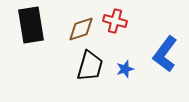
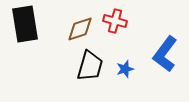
black rectangle: moved 6 px left, 1 px up
brown diamond: moved 1 px left
